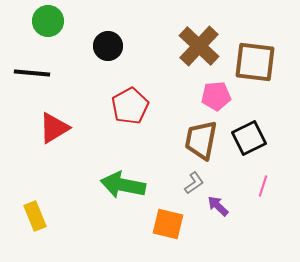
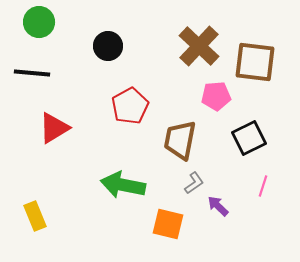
green circle: moved 9 px left, 1 px down
brown trapezoid: moved 21 px left
